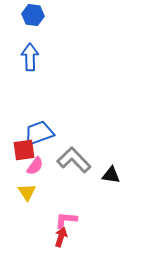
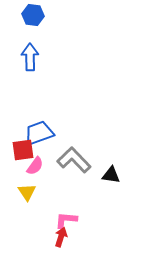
red square: moved 1 px left
